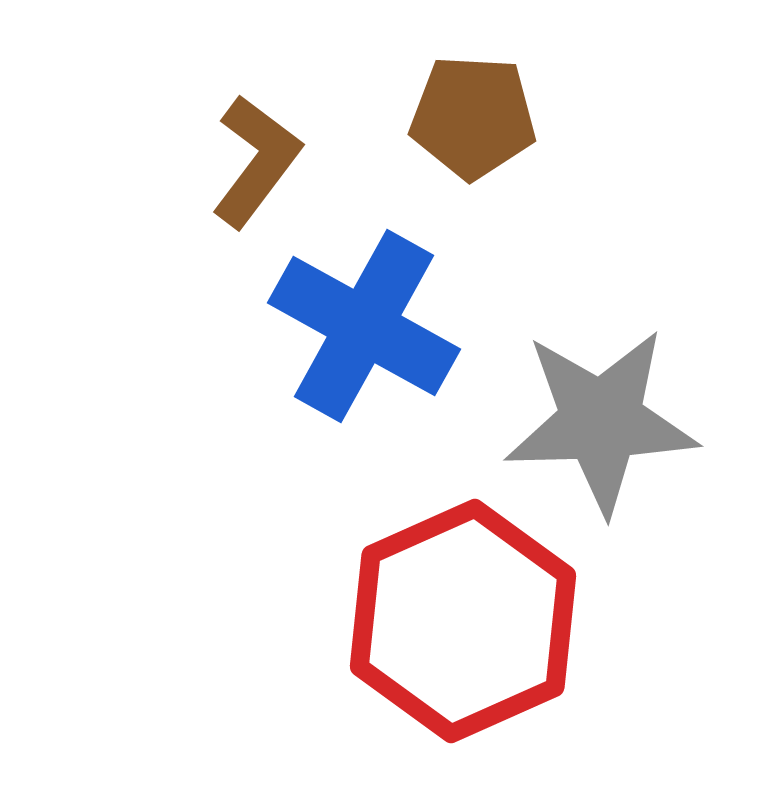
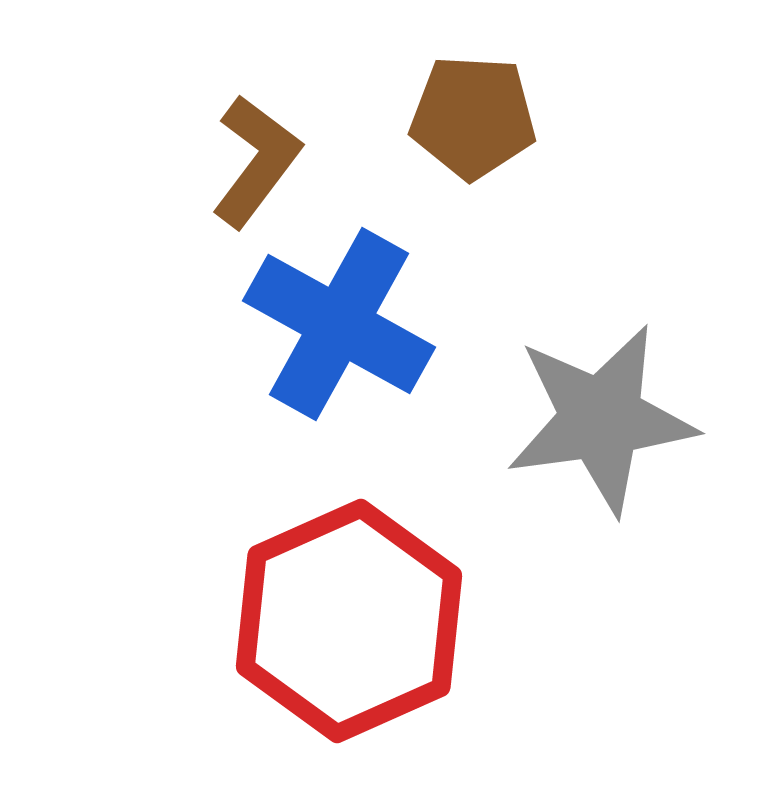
blue cross: moved 25 px left, 2 px up
gray star: moved 2 px up; rotated 6 degrees counterclockwise
red hexagon: moved 114 px left
